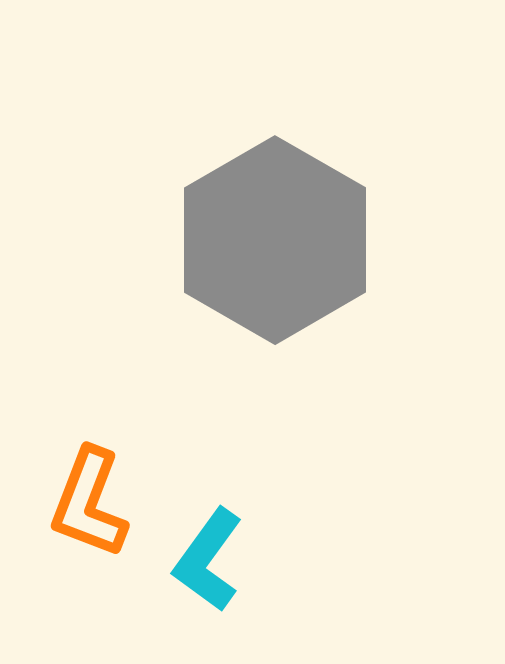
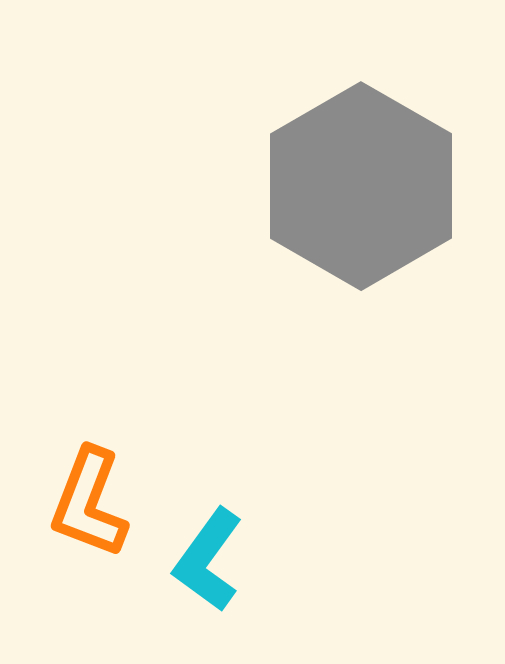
gray hexagon: moved 86 px right, 54 px up
